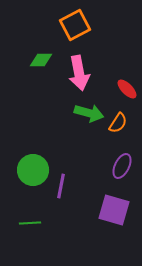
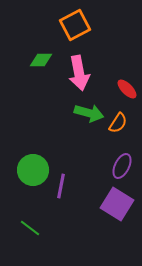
purple square: moved 3 px right, 6 px up; rotated 16 degrees clockwise
green line: moved 5 px down; rotated 40 degrees clockwise
